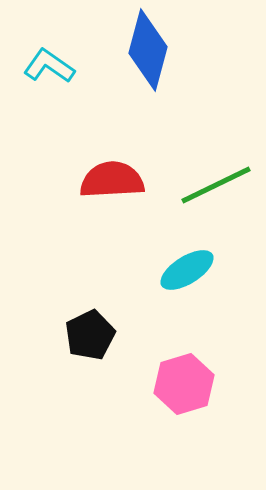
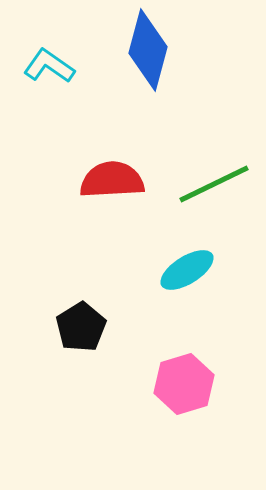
green line: moved 2 px left, 1 px up
black pentagon: moved 9 px left, 8 px up; rotated 6 degrees counterclockwise
